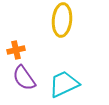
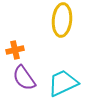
orange cross: moved 1 px left
cyan trapezoid: moved 1 px left, 1 px up
